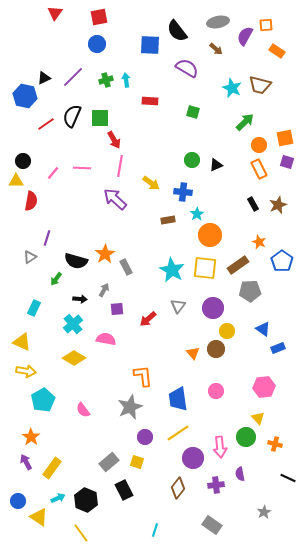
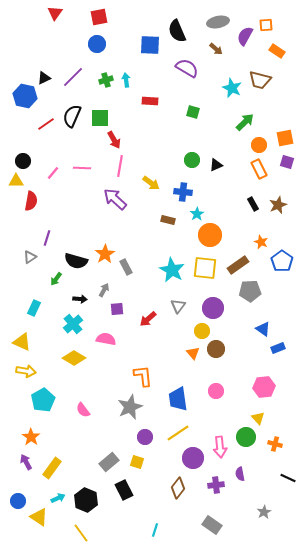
black semicircle at (177, 31): rotated 15 degrees clockwise
brown trapezoid at (260, 85): moved 5 px up
brown rectangle at (168, 220): rotated 24 degrees clockwise
orange star at (259, 242): moved 2 px right
yellow circle at (227, 331): moved 25 px left
